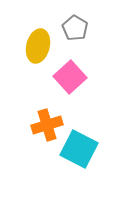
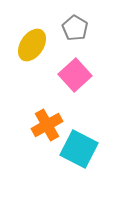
yellow ellipse: moved 6 px left, 1 px up; rotated 20 degrees clockwise
pink square: moved 5 px right, 2 px up
orange cross: rotated 12 degrees counterclockwise
